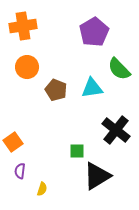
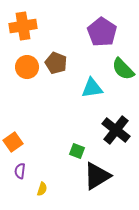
purple pentagon: moved 8 px right; rotated 8 degrees counterclockwise
green semicircle: moved 4 px right
brown pentagon: moved 27 px up
green square: rotated 21 degrees clockwise
